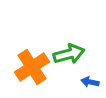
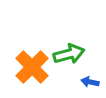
orange cross: rotated 12 degrees counterclockwise
